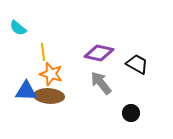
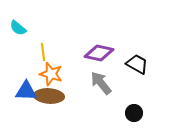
black circle: moved 3 px right
